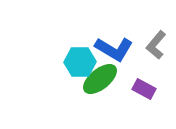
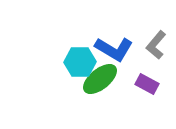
purple rectangle: moved 3 px right, 5 px up
